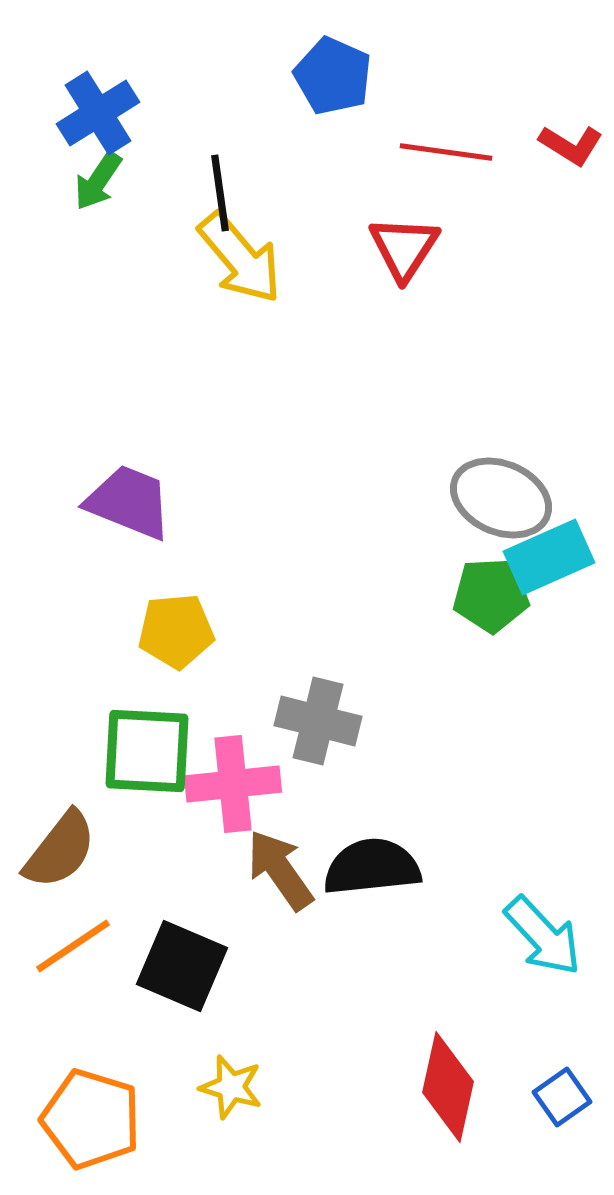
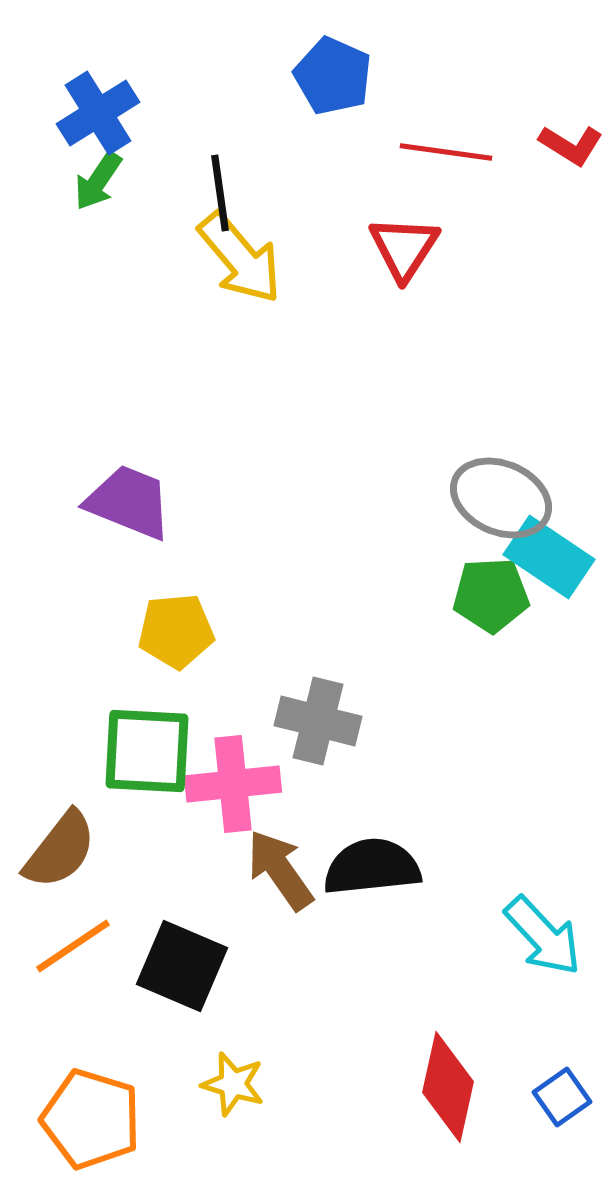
cyan rectangle: rotated 58 degrees clockwise
yellow star: moved 2 px right, 3 px up
